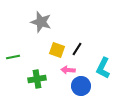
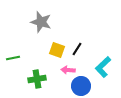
green line: moved 1 px down
cyan L-shape: moved 1 px up; rotated 20 degrees clockwise
